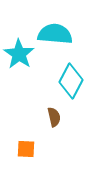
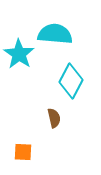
brown semicircle: moved 1 px down
orange square: moved 3 px left, 3 px down
